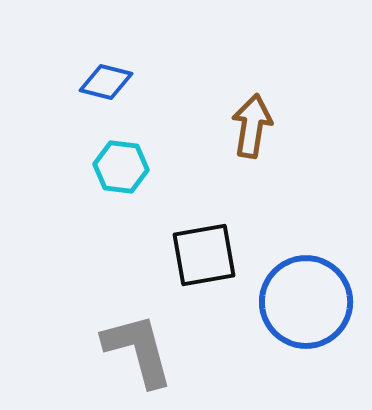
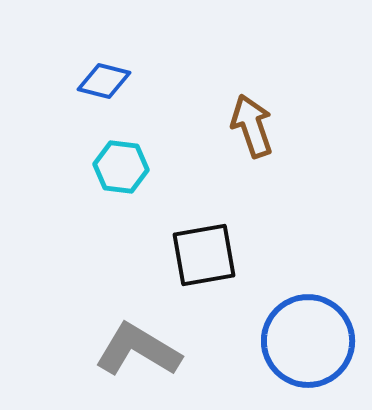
blue diamond: moved 2 px left, 1 px up
brown arrow: rotated 28 degrees counterclockwise
blue circle: moved 2 px right, 39 px down
gray L-shape: rotated 44 degrees counterclockwise
